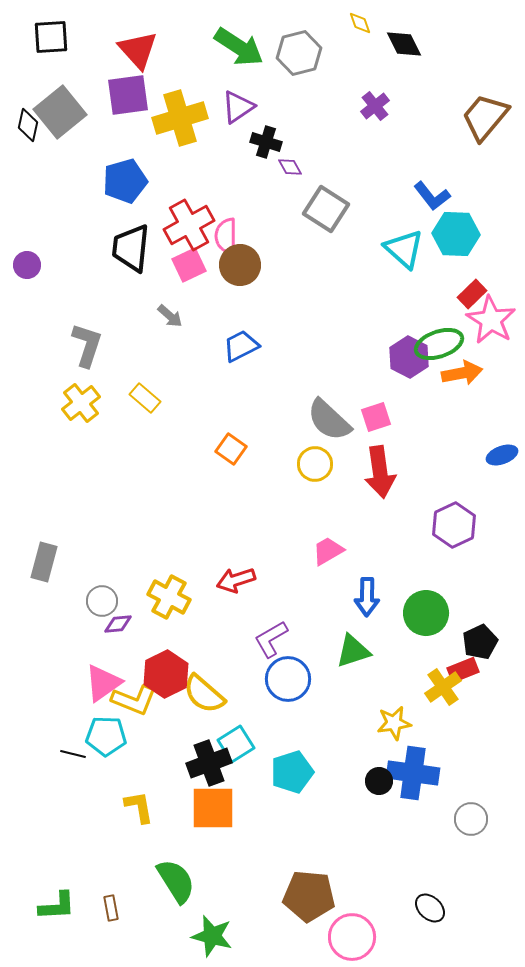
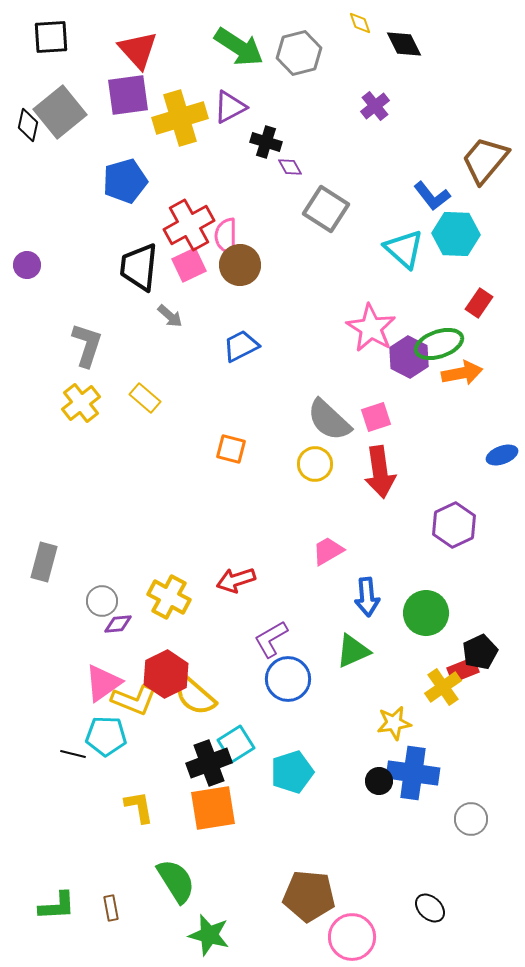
purple triangle at (238, 107): moved 8 px left; rotated 6 degrees clockwise
brown trapezoid at (485, 117): moved 43 px down
black trapezoid at (131, 248): moved 8 px right, 19 px down
red rectangle at (472, 294): moved 7 px right, 9 px down; rotated 12 degrees counterclockwise
pink star at (491, 320): moved 120 px left, 8 px down
orange square at (231, 449): rotated 20 degrees counterclockwise
blue arrow at (367, 597): rotated 6 degrees counterclockwise
black pentagon at (480, 642): moved 10 px down
green triangle at (353, 651): rotated 6 degrees counterclockwise
yellow semicircle at (204, 694): moved 9 px left, 2 px down
orange square at (213, 808): rotated 9 degrees counterclockwise
green star at (212, 936): moved 3 px left, 1 px up
